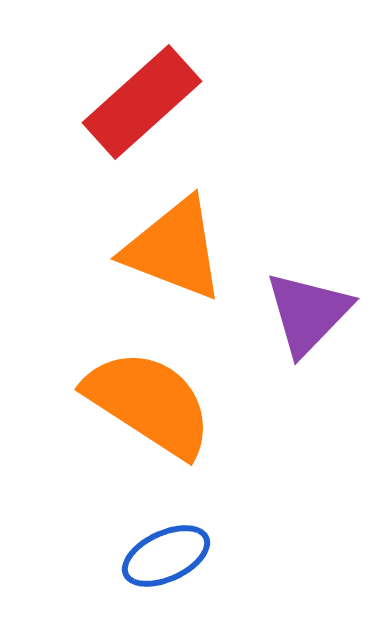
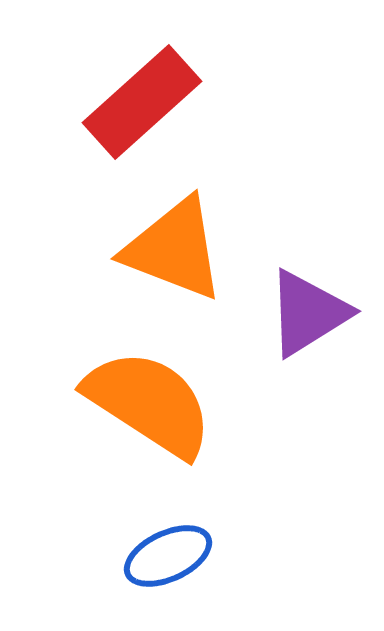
purple triangle: rotated 14 degrees clockwise
blue ellipse: moved 2 px right
